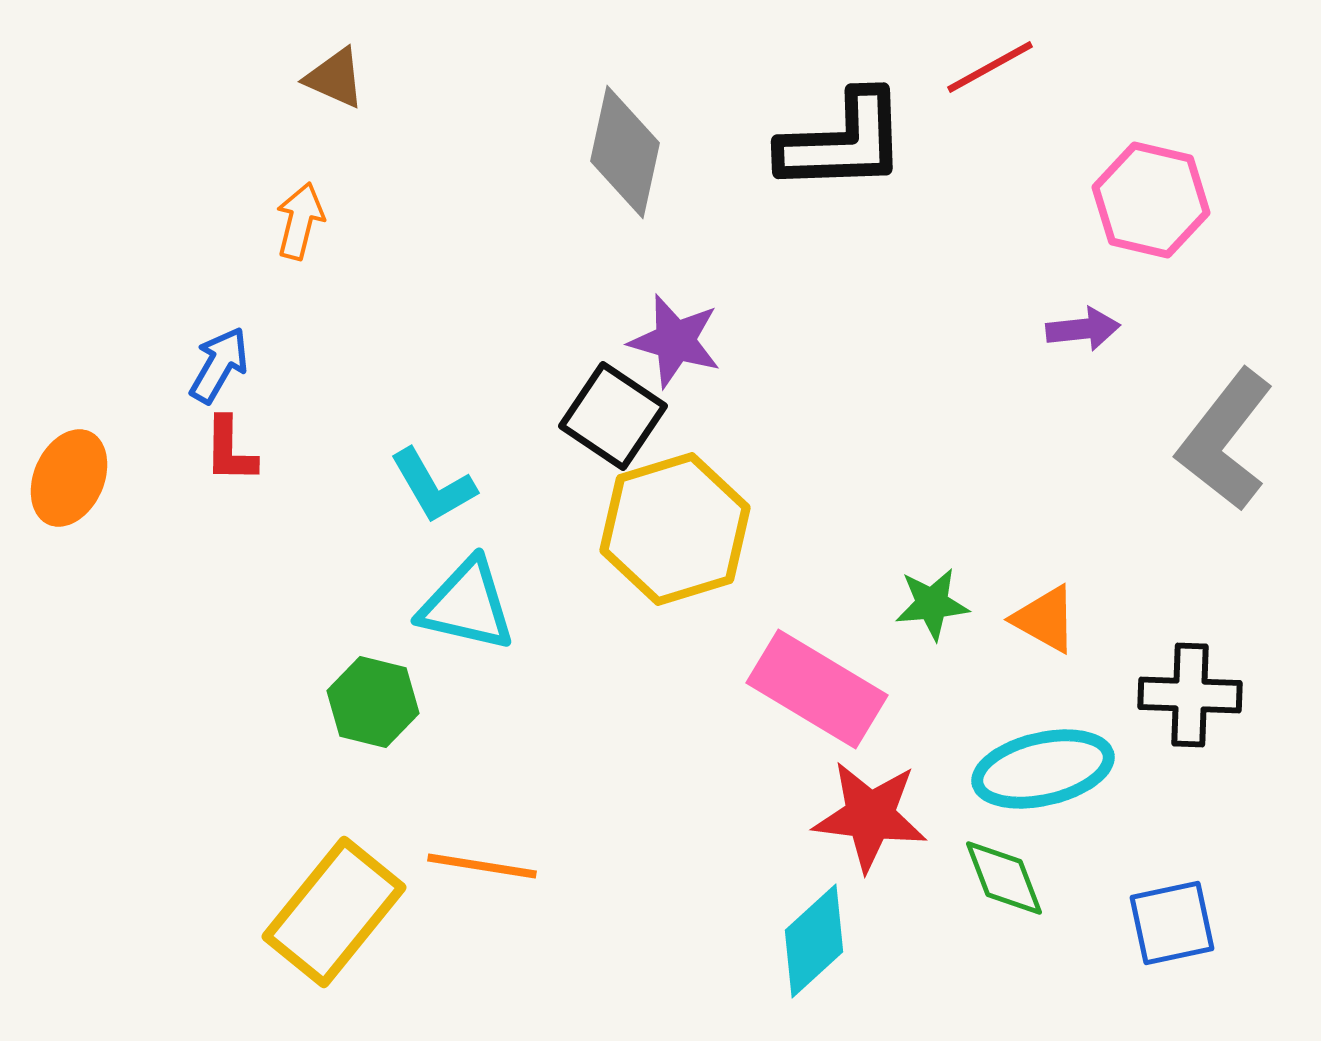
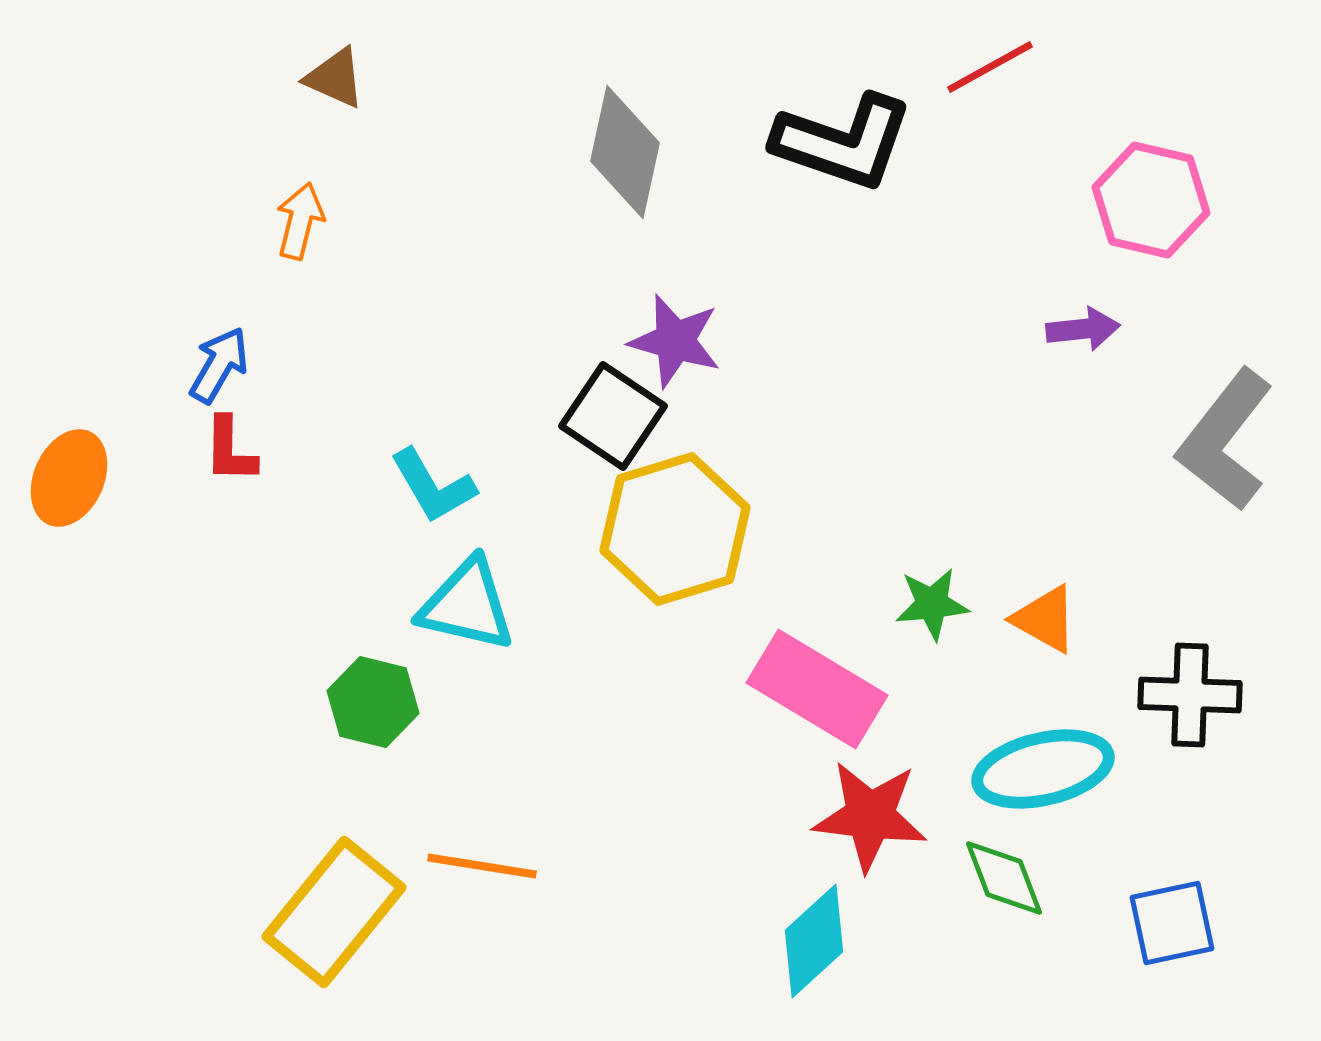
black L-shape: rotated 21 degrees clockwise
